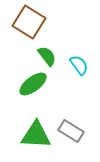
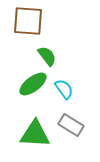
brown square: moved 1 px left, 1 px up; rotated 28 degrees counterclockwise
cyan semicircle: moved 15 px left, 24 px down
gray rectangle: moved 6 px up
green triangle: moved 1 px left, 1 px up
